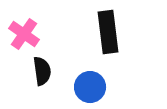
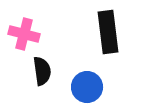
pink cross: rotated 20 degrees counterclockwise
blue circle: moved 3 px left
